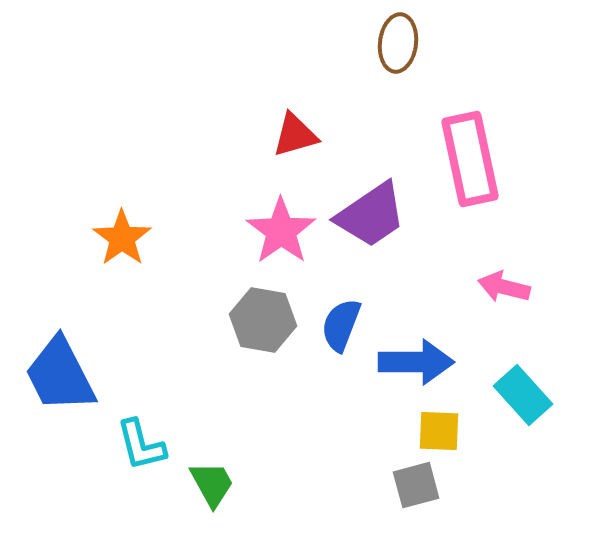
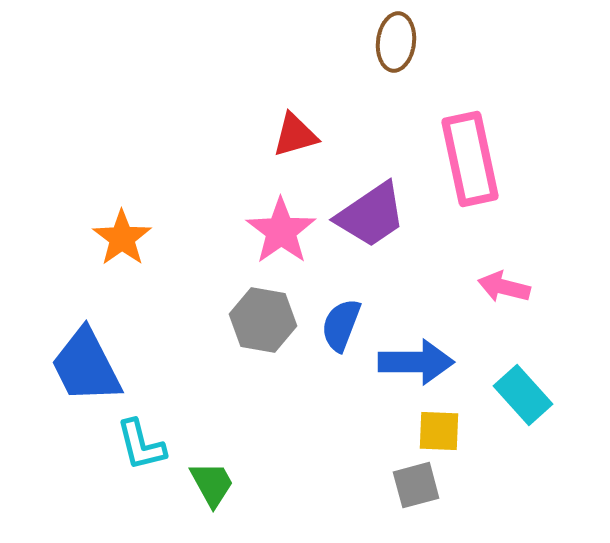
brown ellipse: moved 2 px left, 1 px up
blue trapezoid: moved 26 px right, 9 px up
